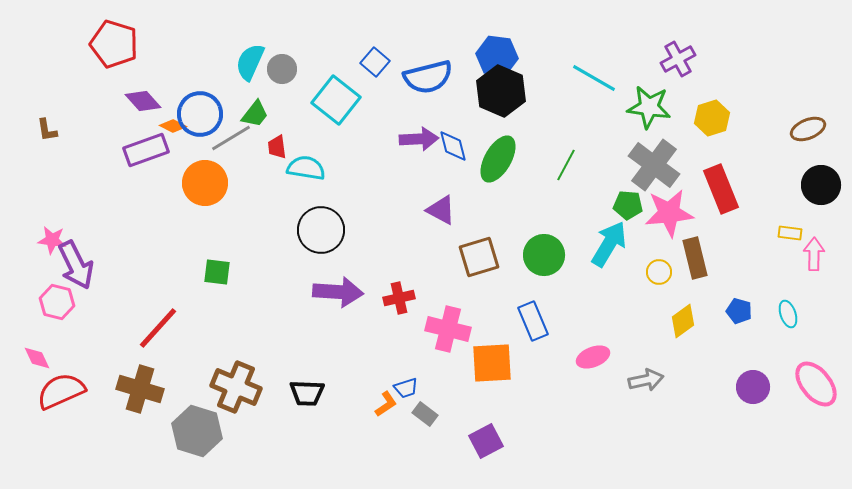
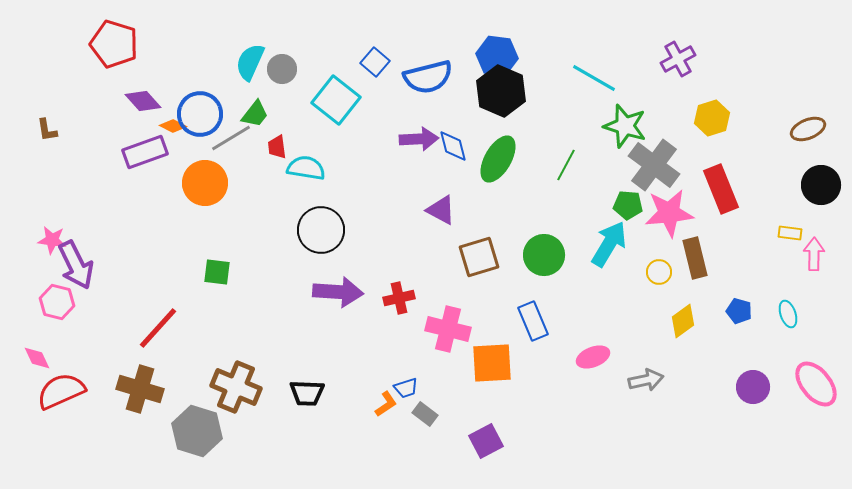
green star at (649, 107): moved 24 px left, 19 px down; rotated 9 degrees clockwise
purple rectangle at (146, 150): moved 1 px left, 2 px down
